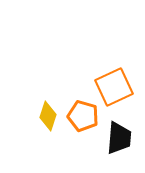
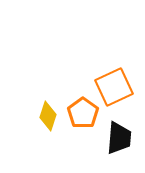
orange pentagon: moved 3 px up; rotated 20 degrees clockwise
